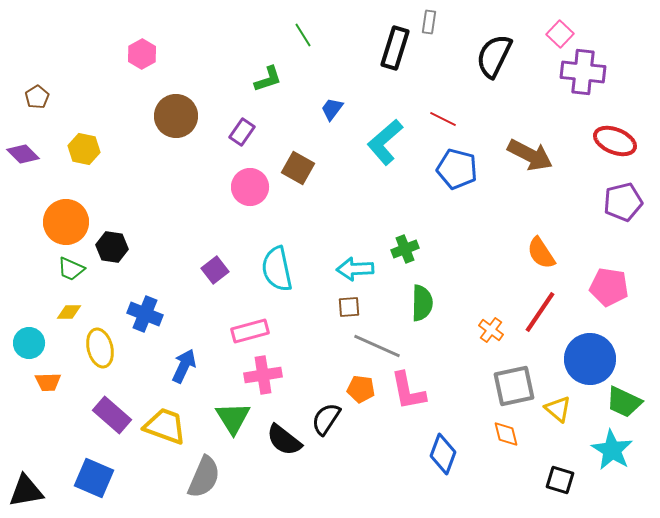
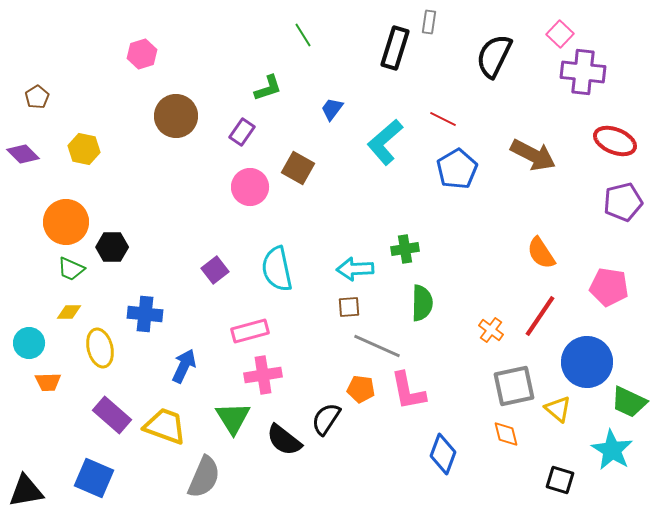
pink hexagon at (142, 54): rotated 12 degrees clockwise
green L-shape at (268, 79): moved 9 px down
brown arrow at (530, 155): moved 3 px right
blue pentagon at (457, 169): rotated 27 degrees clockwise
black hexagon at (112, 247): rotated 8 degrees counterclockwise
green cross at (405, 249): rotated 12 degrees clockwise
red line at (540, 312): moved 4 px down
blue cross at (145, 314): rotated 16 degrees counterclockwise
blue circle at (590, 359): moved 3 px left, 3 px down
green trapezoid at (624, 402): moved 5 px right
